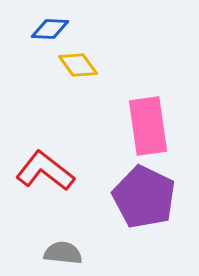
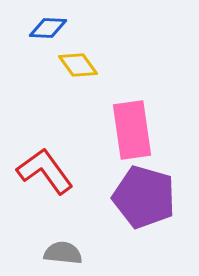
blue diamond: moved 2 px left, 1 px up
pink rectangle: moved 16 px left, 4 px down
red L-shape: rotated 16 degrees clockwise
purple pentagon: rotated 10 degrees counterclockwise
